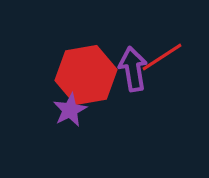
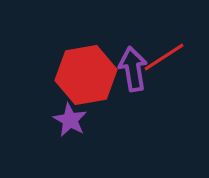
red line: moved 2 px right
purple star: moved 10 px down; rotated 16 degrees counterclockwise
